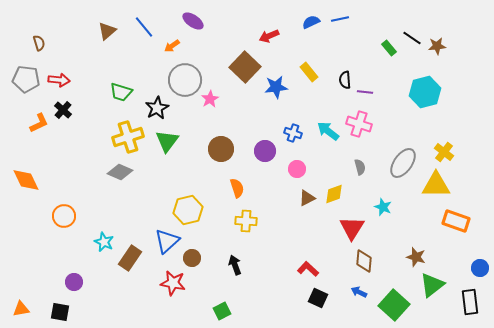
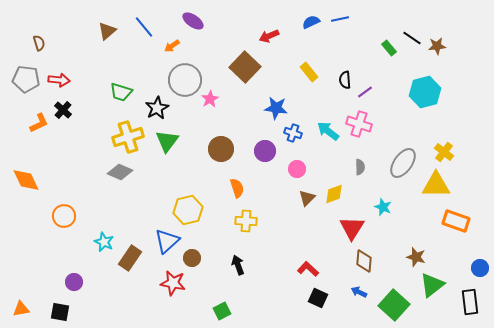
blue star at (276, 87): moved 21 px down; rotated 15 degrees clockwise
purple line at (365, 92): rotated 42 degrees counterclockwise
gray semicircle at (360, 167): rotated 14 degrees clockwise
brown triangle at (307, 198): rotated 18 degrees counterclockwise
black arrow at (235, 265): moved 3 px right
